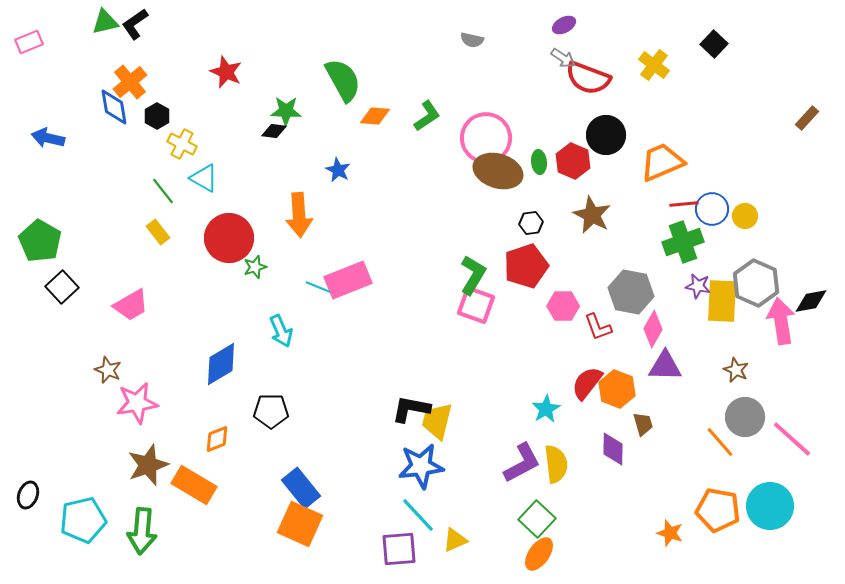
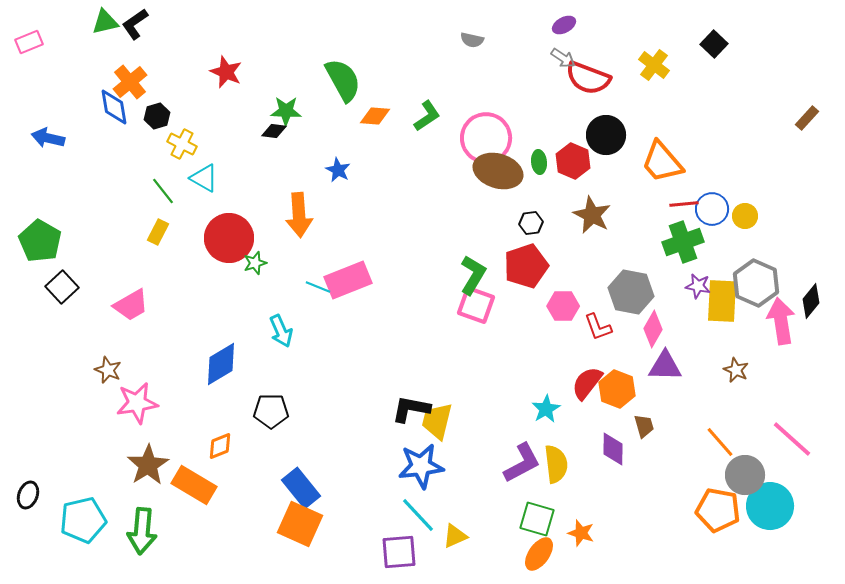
black hexagon at (157, 116): rotated 15 degrees clockwise
orange trapezoid at (662, 162): rotated 108 degrees counterclockwise
yellow rectangle at (158, 232): rotated 65 degrees clockwise
green star at (255, 267): moved 4 px up
black diamond at (811, 301): rotated 40 degrees counterclockwise
gray circle at (745, 417): moved 58 px down
brown trapezoid at (643, 424): moved 1 px right, 2 px down
orange diamond at (217, 439): moved 3 px right, 7 px down
brown star at (148, 465): rotated 12 degrees counterclockwise
green square at (537, 519): rotated 27 degrees counterclockwise
orange star at (670, 533): moved 89 px left
yellow triangle at (455, 540): moved 4 px up
purple square at (399, 549): moved 3 px down
